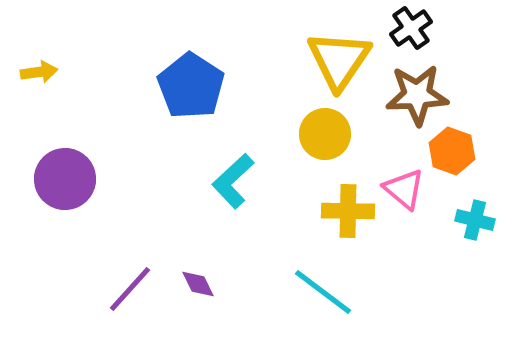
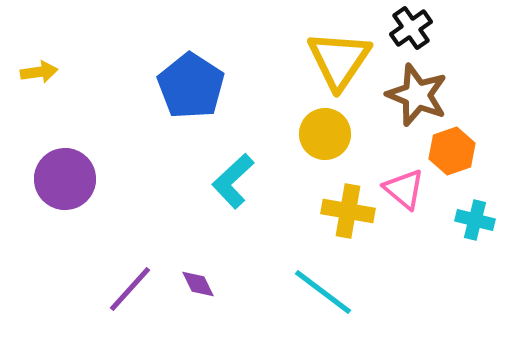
brown star: rotated 24 degrees clockwise
orange hexagon: rotated 21 degrees clockwise
yellow cross: rotated 9 degrees clockwise
